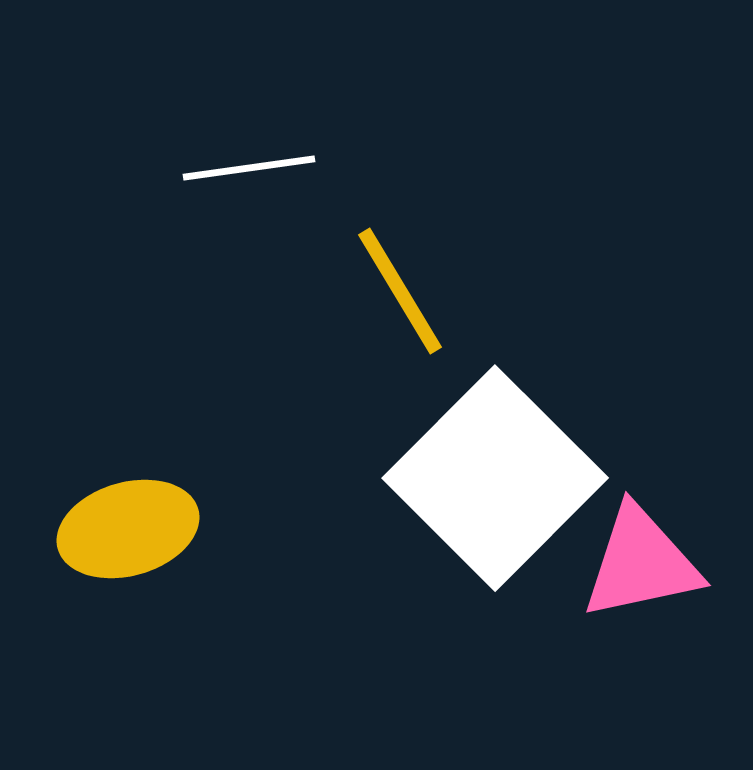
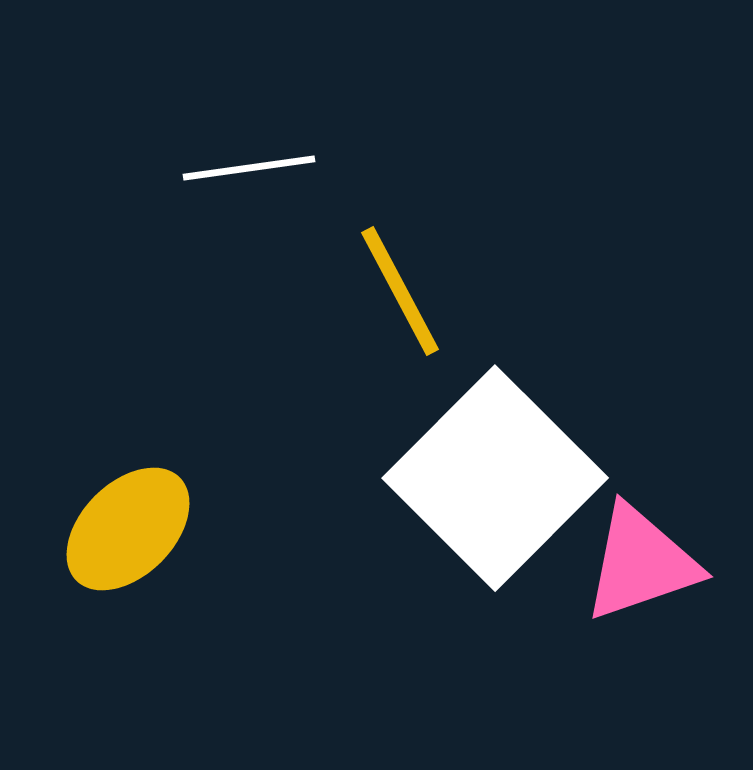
yellow line: rotated 3 degrees clockwise
yellow ellipse: rotated 29 degrees counterclockwise
pink triangle: rotated 7 degrees counterclockwise
